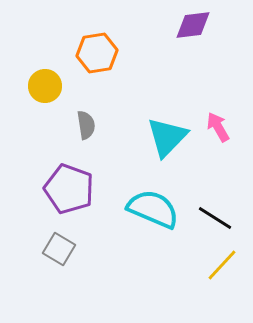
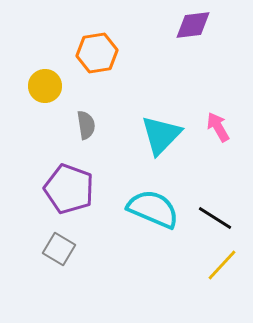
cyan triangle: moved 6 px left, 2 px up
